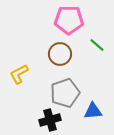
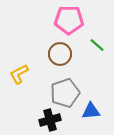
blue triangle: moved 2 px left
